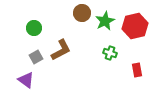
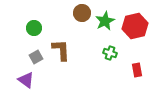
brown L-shape: rotated 65 degrees counterclockwise
